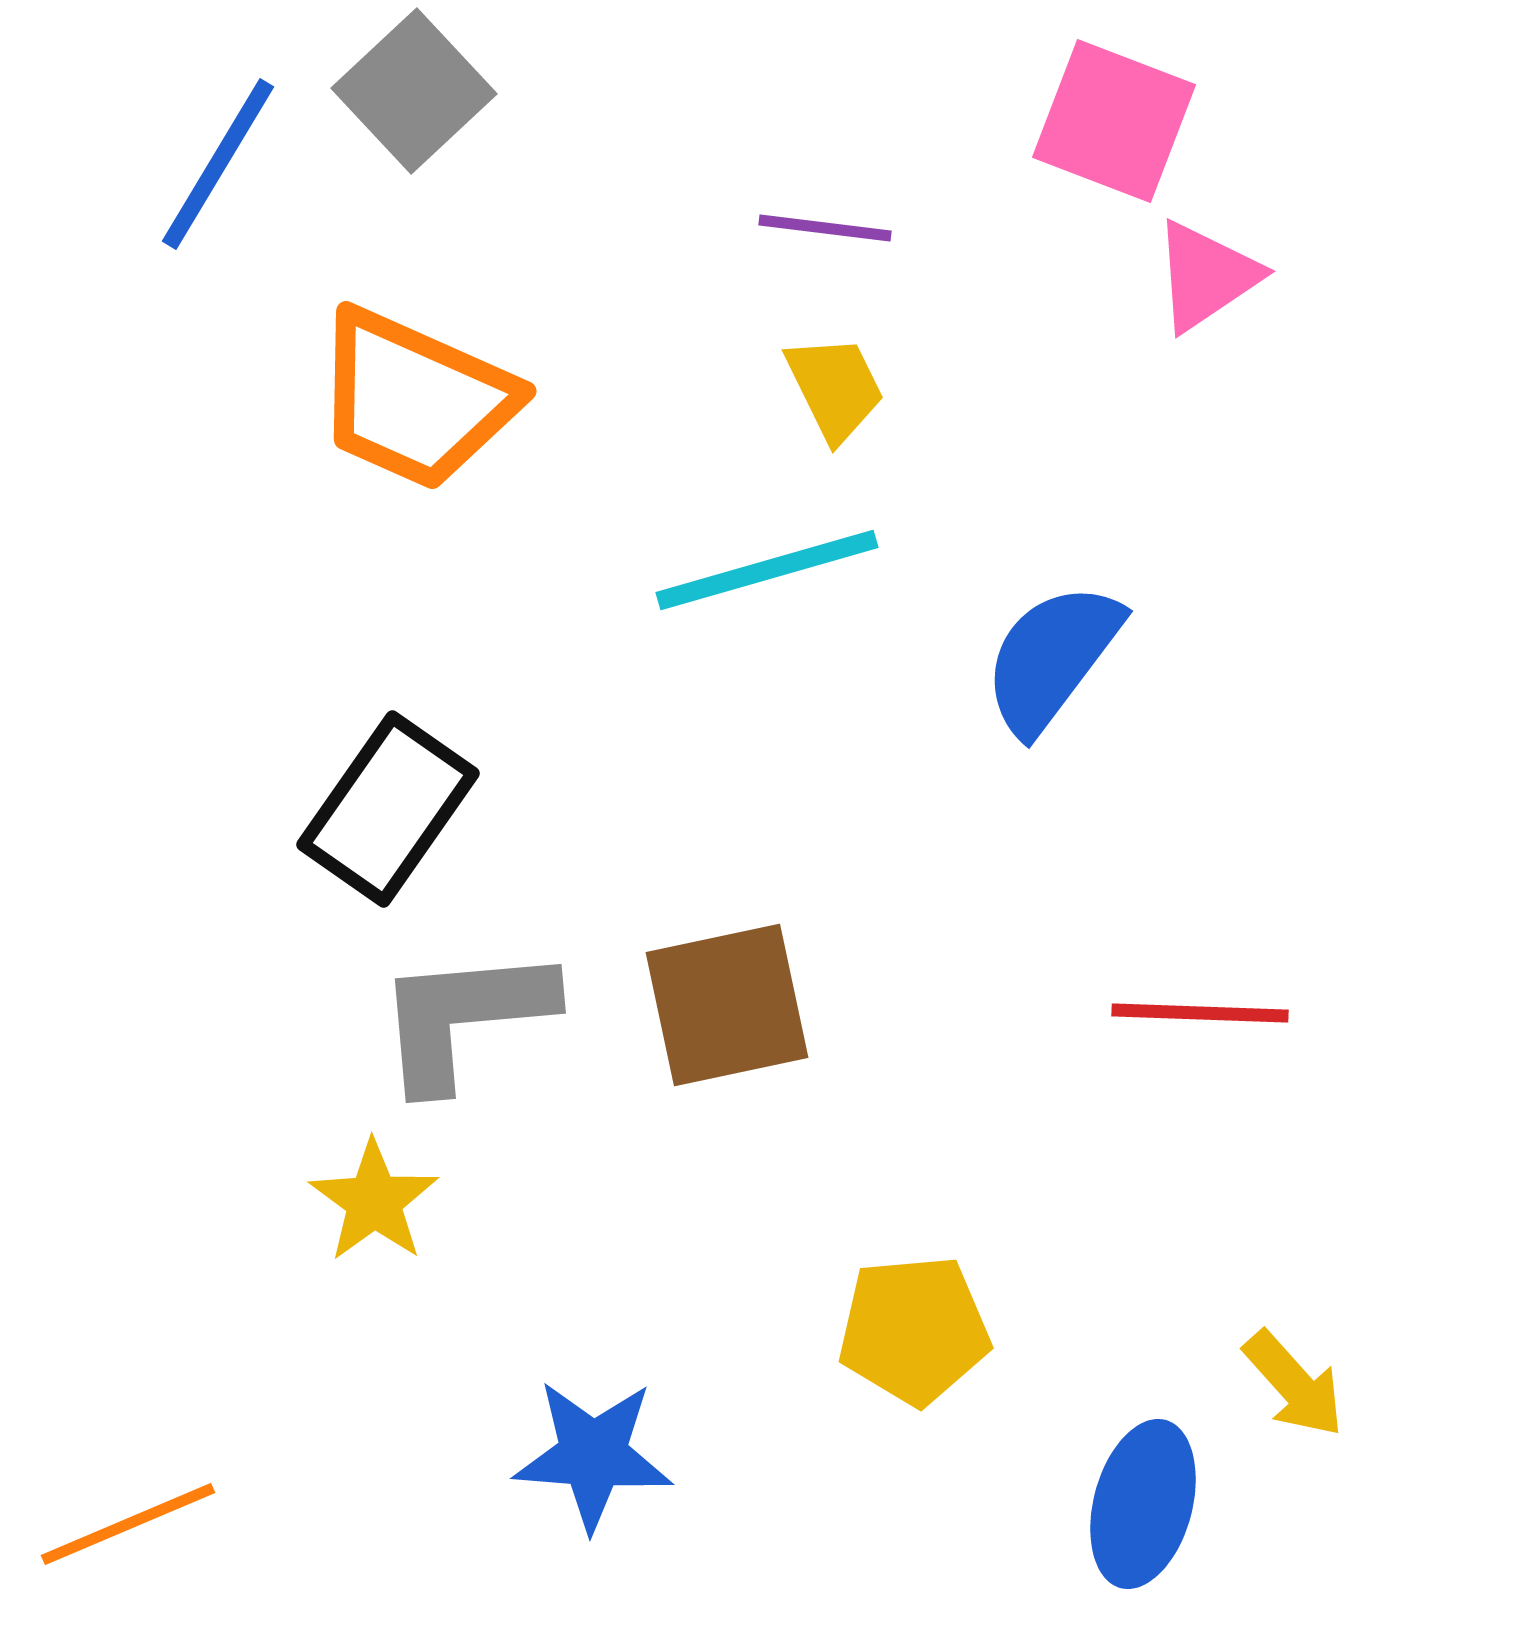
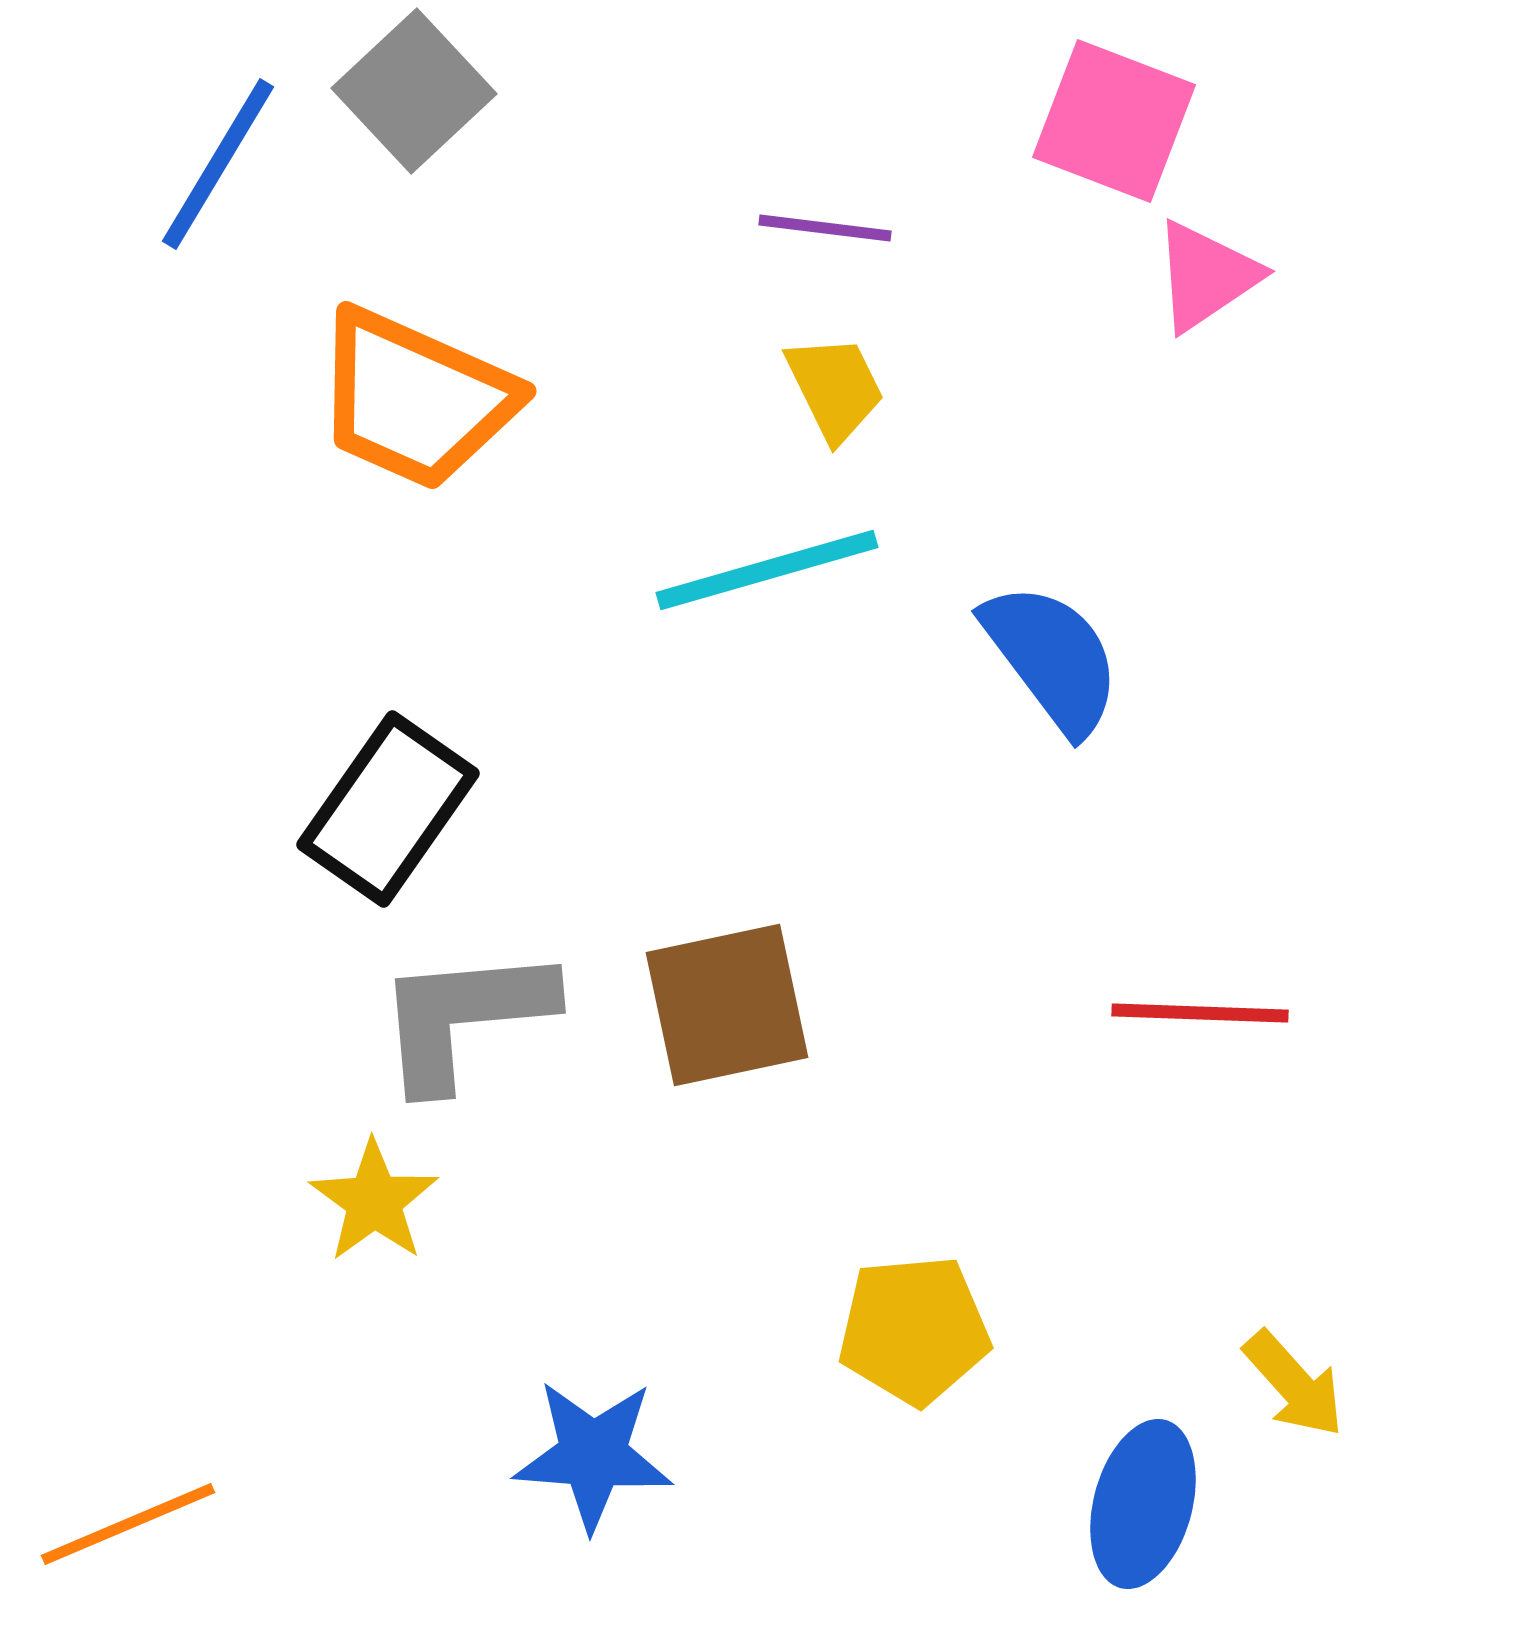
blue semicircle: rotated 106 degrees clockwise
